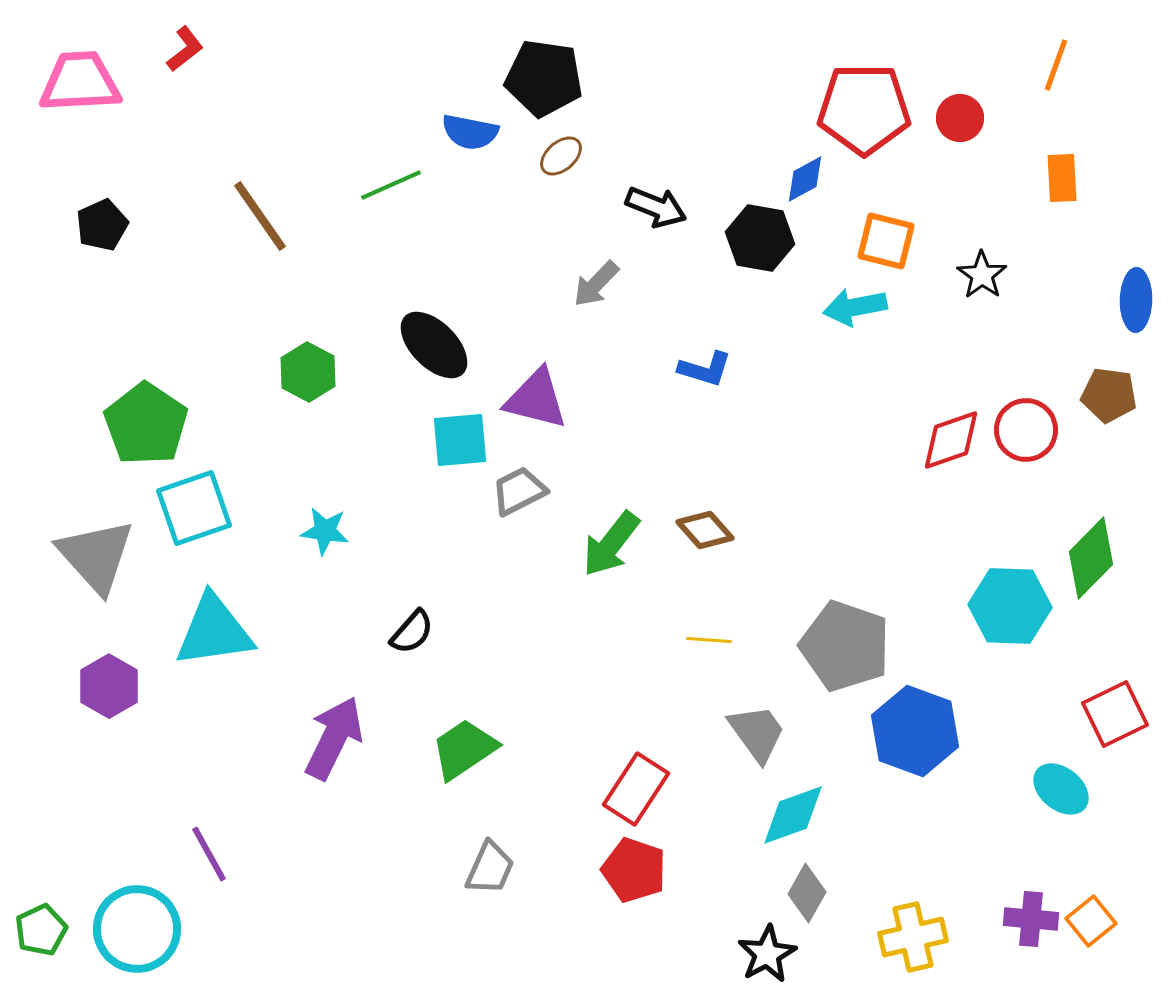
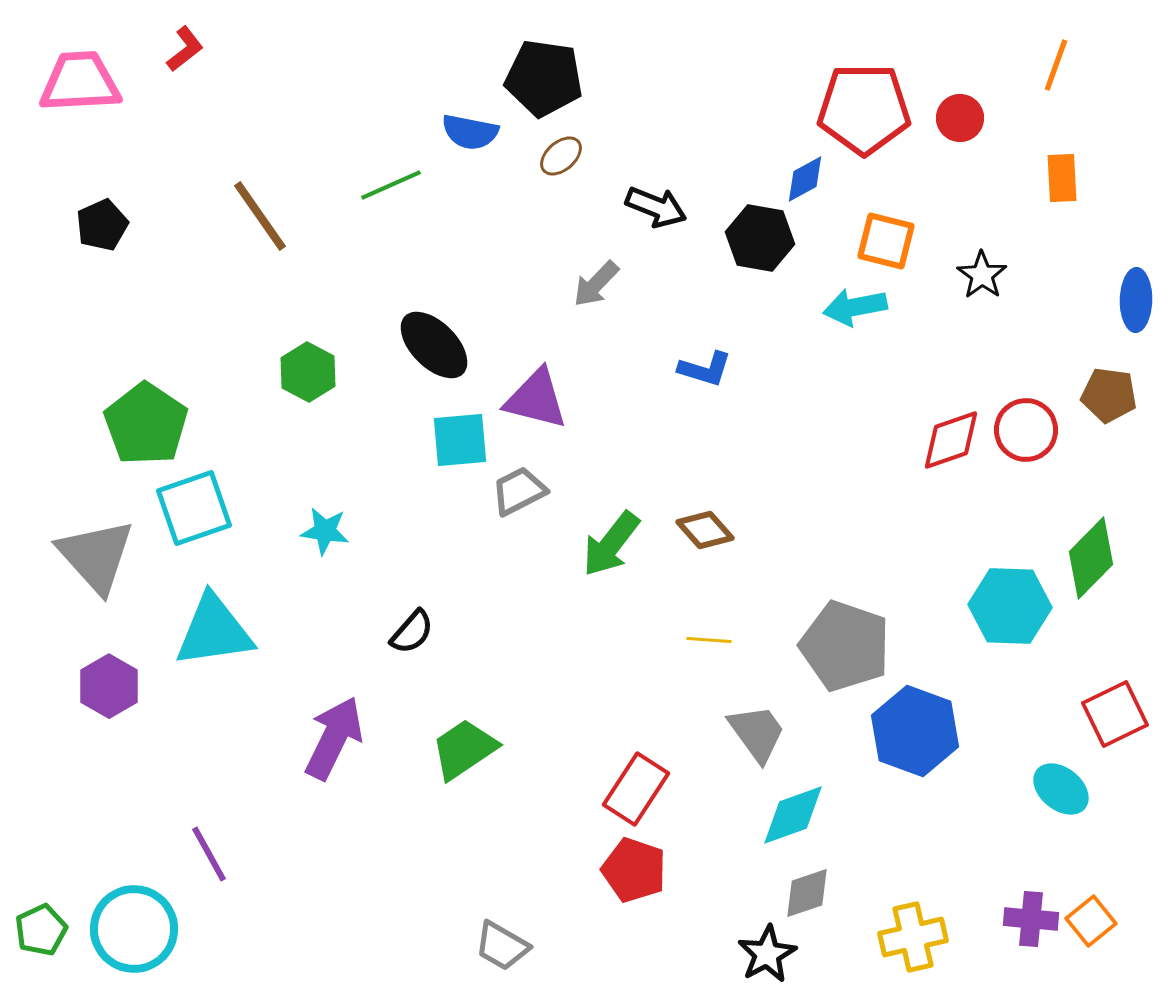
gray trapezoid at (490, 868): moved 12 px right, 78 px down; rotated 96 degrees clockwise
gray diamond at (807, 893): rotated 42 degrees clockwise
cyan circle at (137, 929): moved 3 px left
